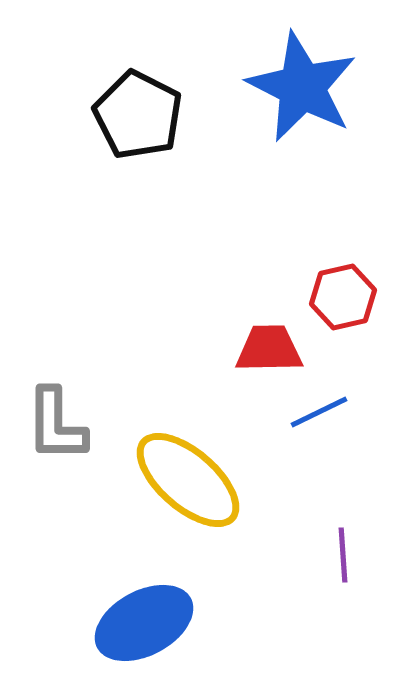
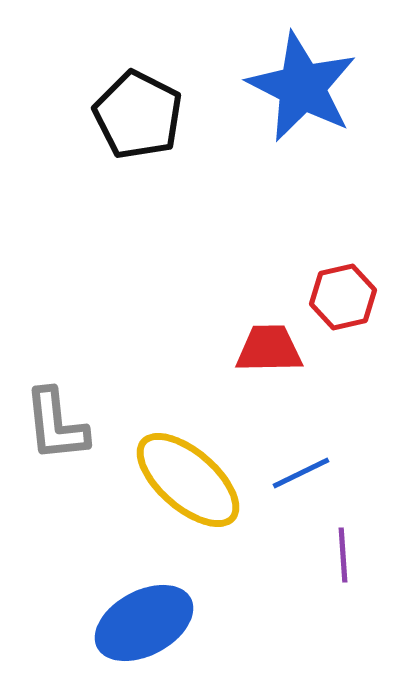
blue line: moved 18 px left, 61 px down
gray L-shape: rotated 6 degrees counterclockwise
